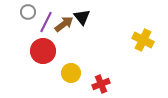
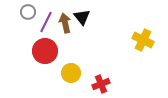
brown arrow: moved 1 px right, 1 px up; rotated 66 degrees counterclockwise
red circle: moved 2 px right
